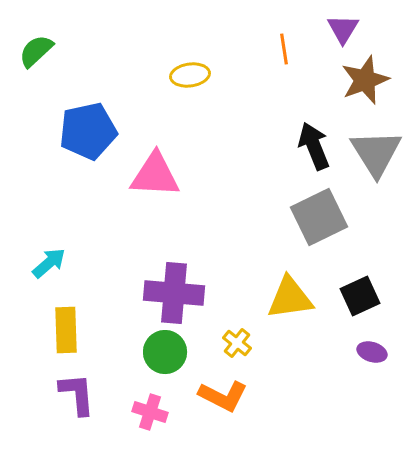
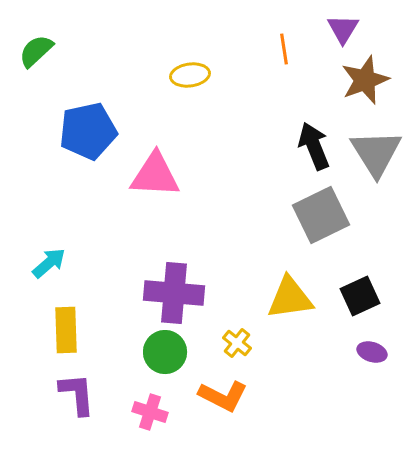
gray square: moved 2 px right, 2 px up
